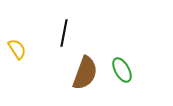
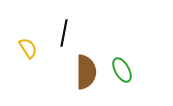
yellow semicircle: moved 11 px right, 1 px up
brown semicircle: moved 1 px right, 1 px up; rotated 20 degrees counterclockwise
